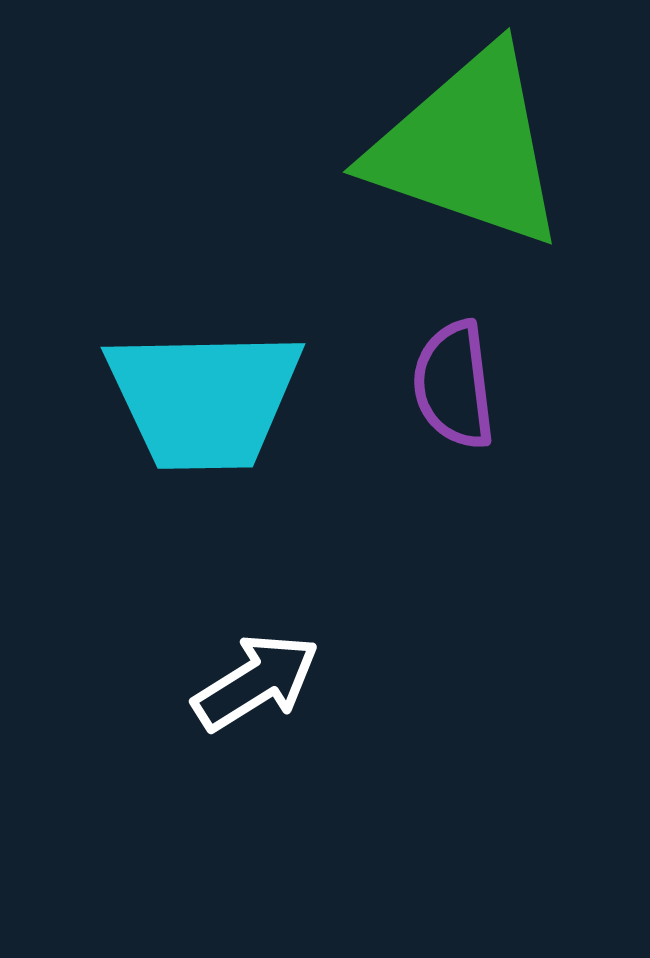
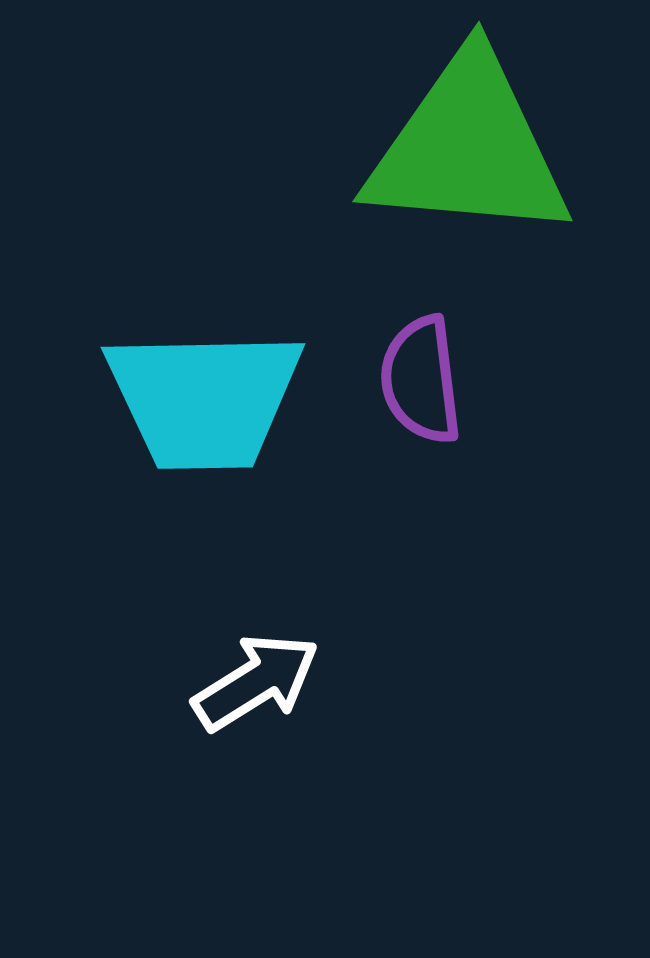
green triangle: rotated 14 degrees counterclockwise
purple semicircle: moved 33 px left, 5 px up
